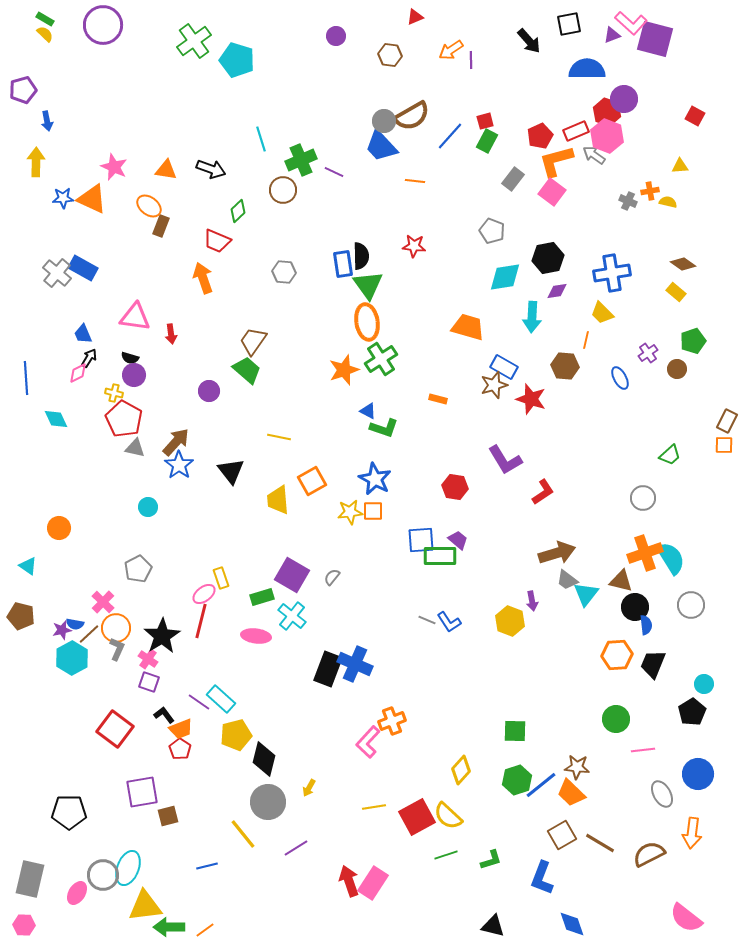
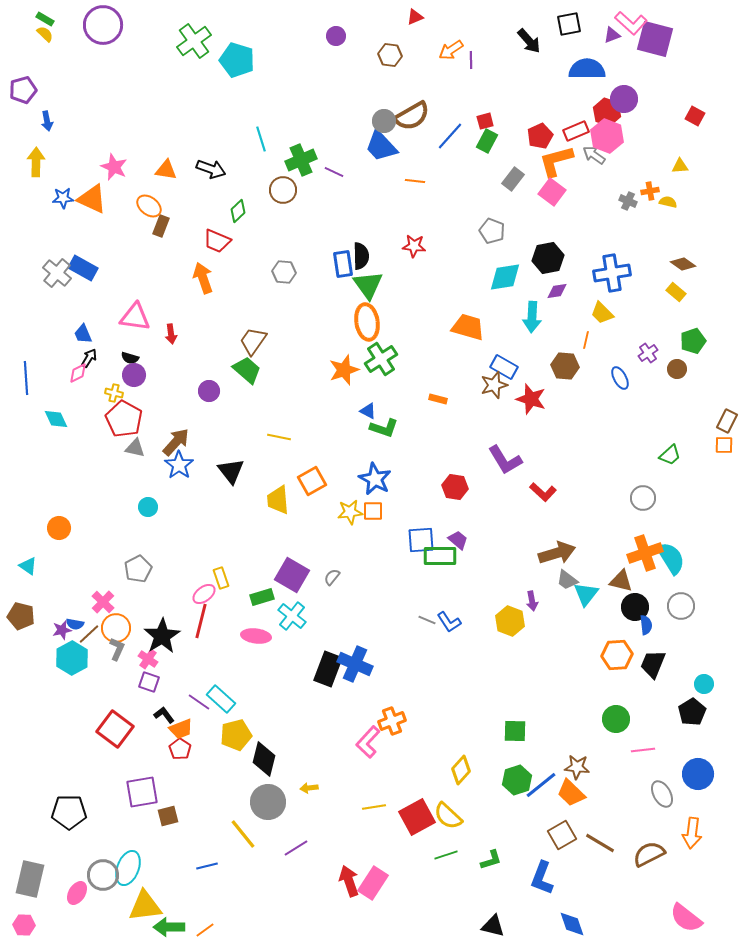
red L-shape at (543, 492): rotated 76 degrees clockwise
gray circle at (691, 605): moved 10 px left, 1 px down
yellow arrow at (309, 788): rotated 54 degrees clockwise
